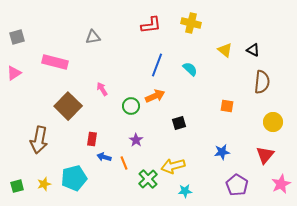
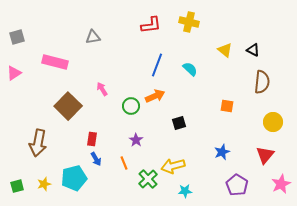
yellow cross: moved 2 px left, 1 px up
brown arrow: moved 1 px left, 3 px down
blue star: rotated 14 degrees counterclockwise
blue arrow: moved 8 px left, 2 px down; rotated 136 degrees counterclockwise
